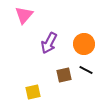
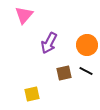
orange circle: moved 3 px right, 1 px down
black line: moved 1 px down
brown square: moved 2 px up
yellow square: moved 1 px left, 2 px down
